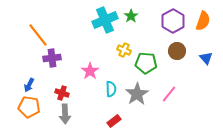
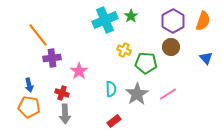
brown circle: moved 6 px left, 4 px up
pink star: moved 11 px left
blue arrow: rotated 40 degrees counterclockwise
pink line: moved 1 px left; rotated 18 degrees clockwise
